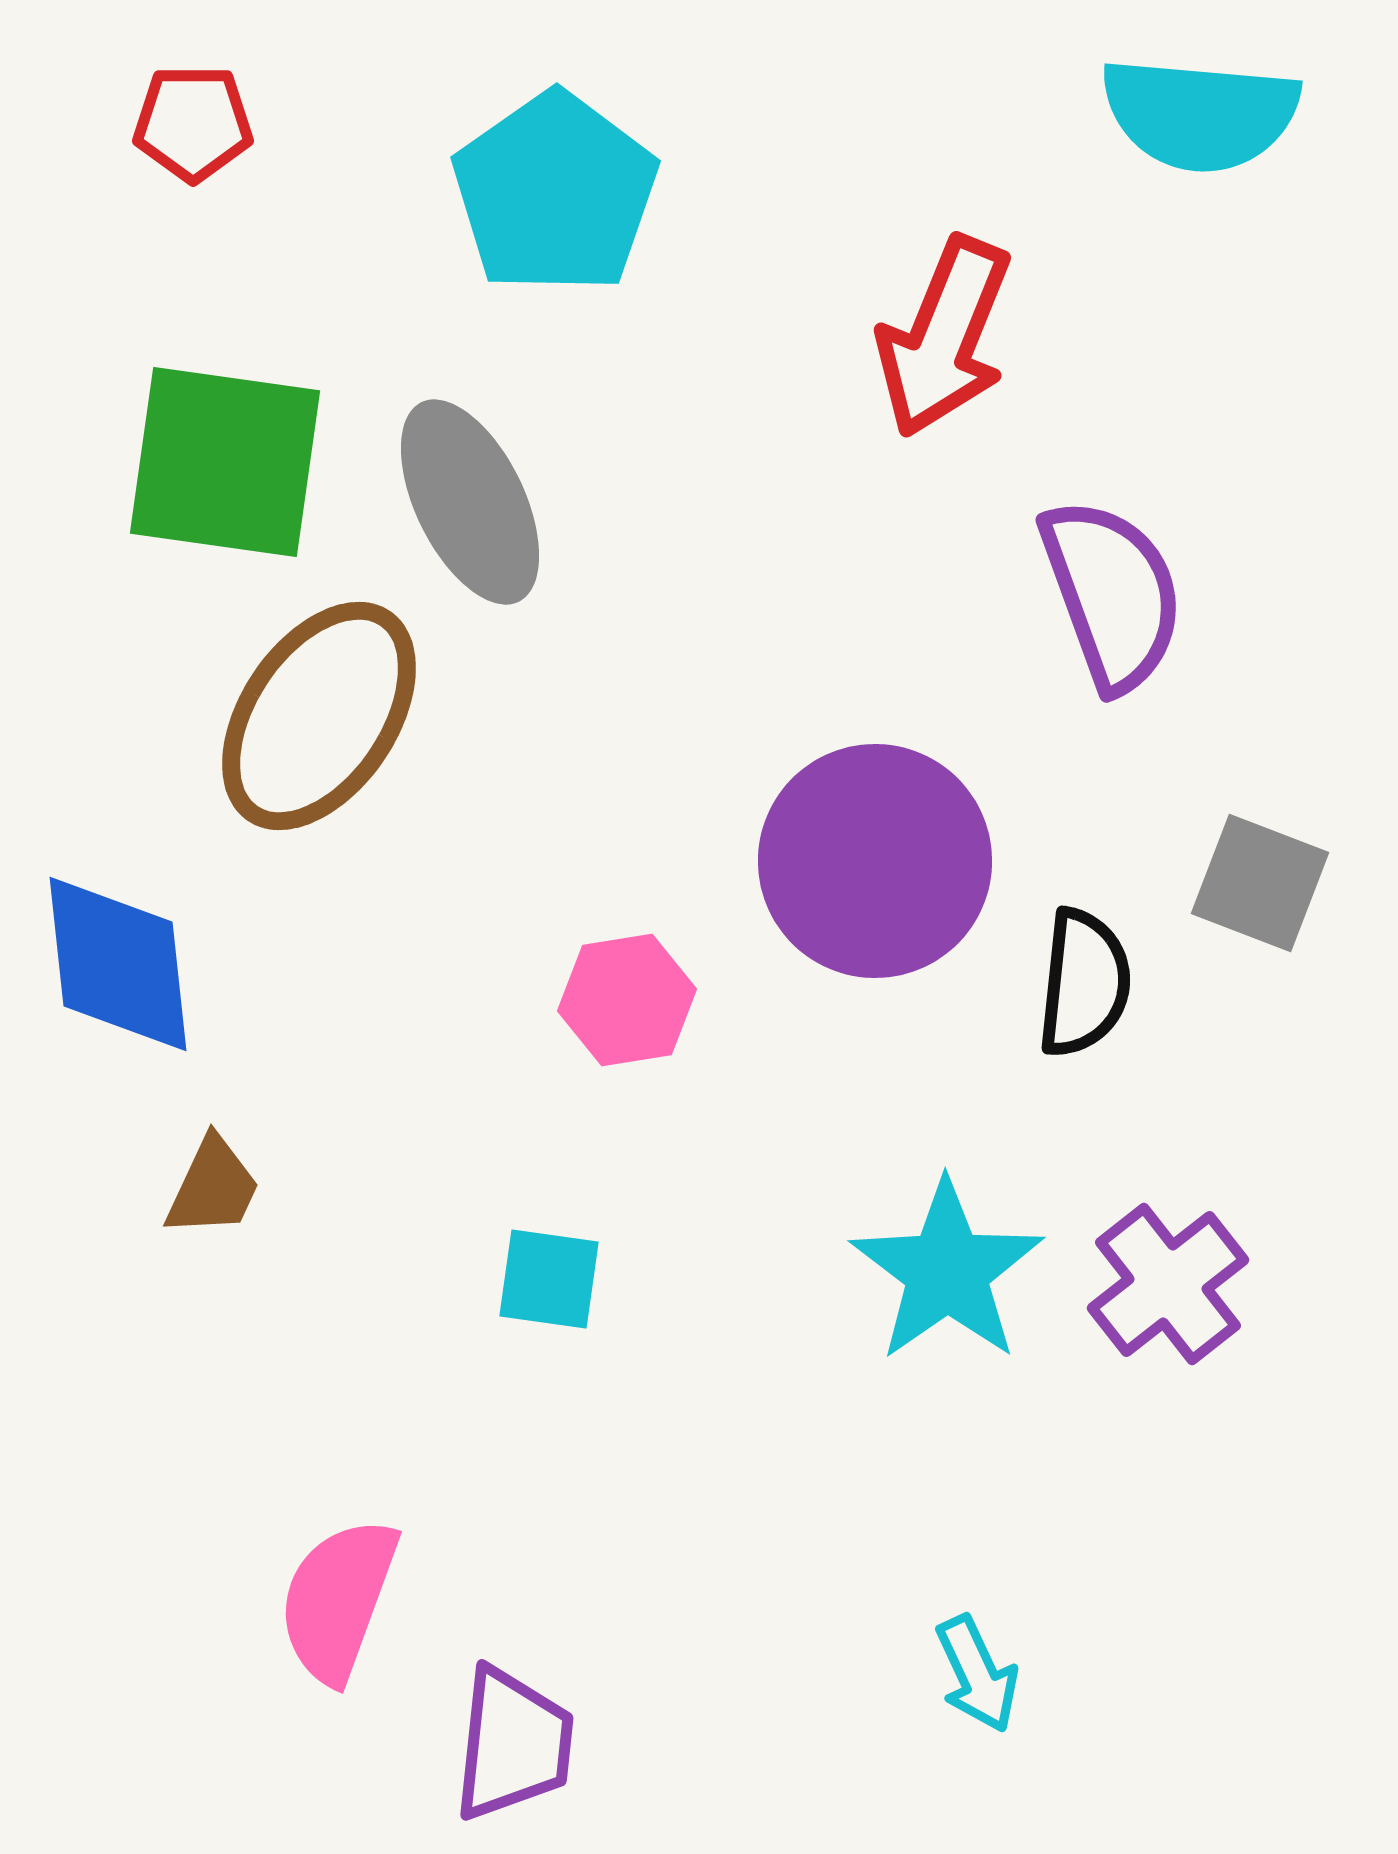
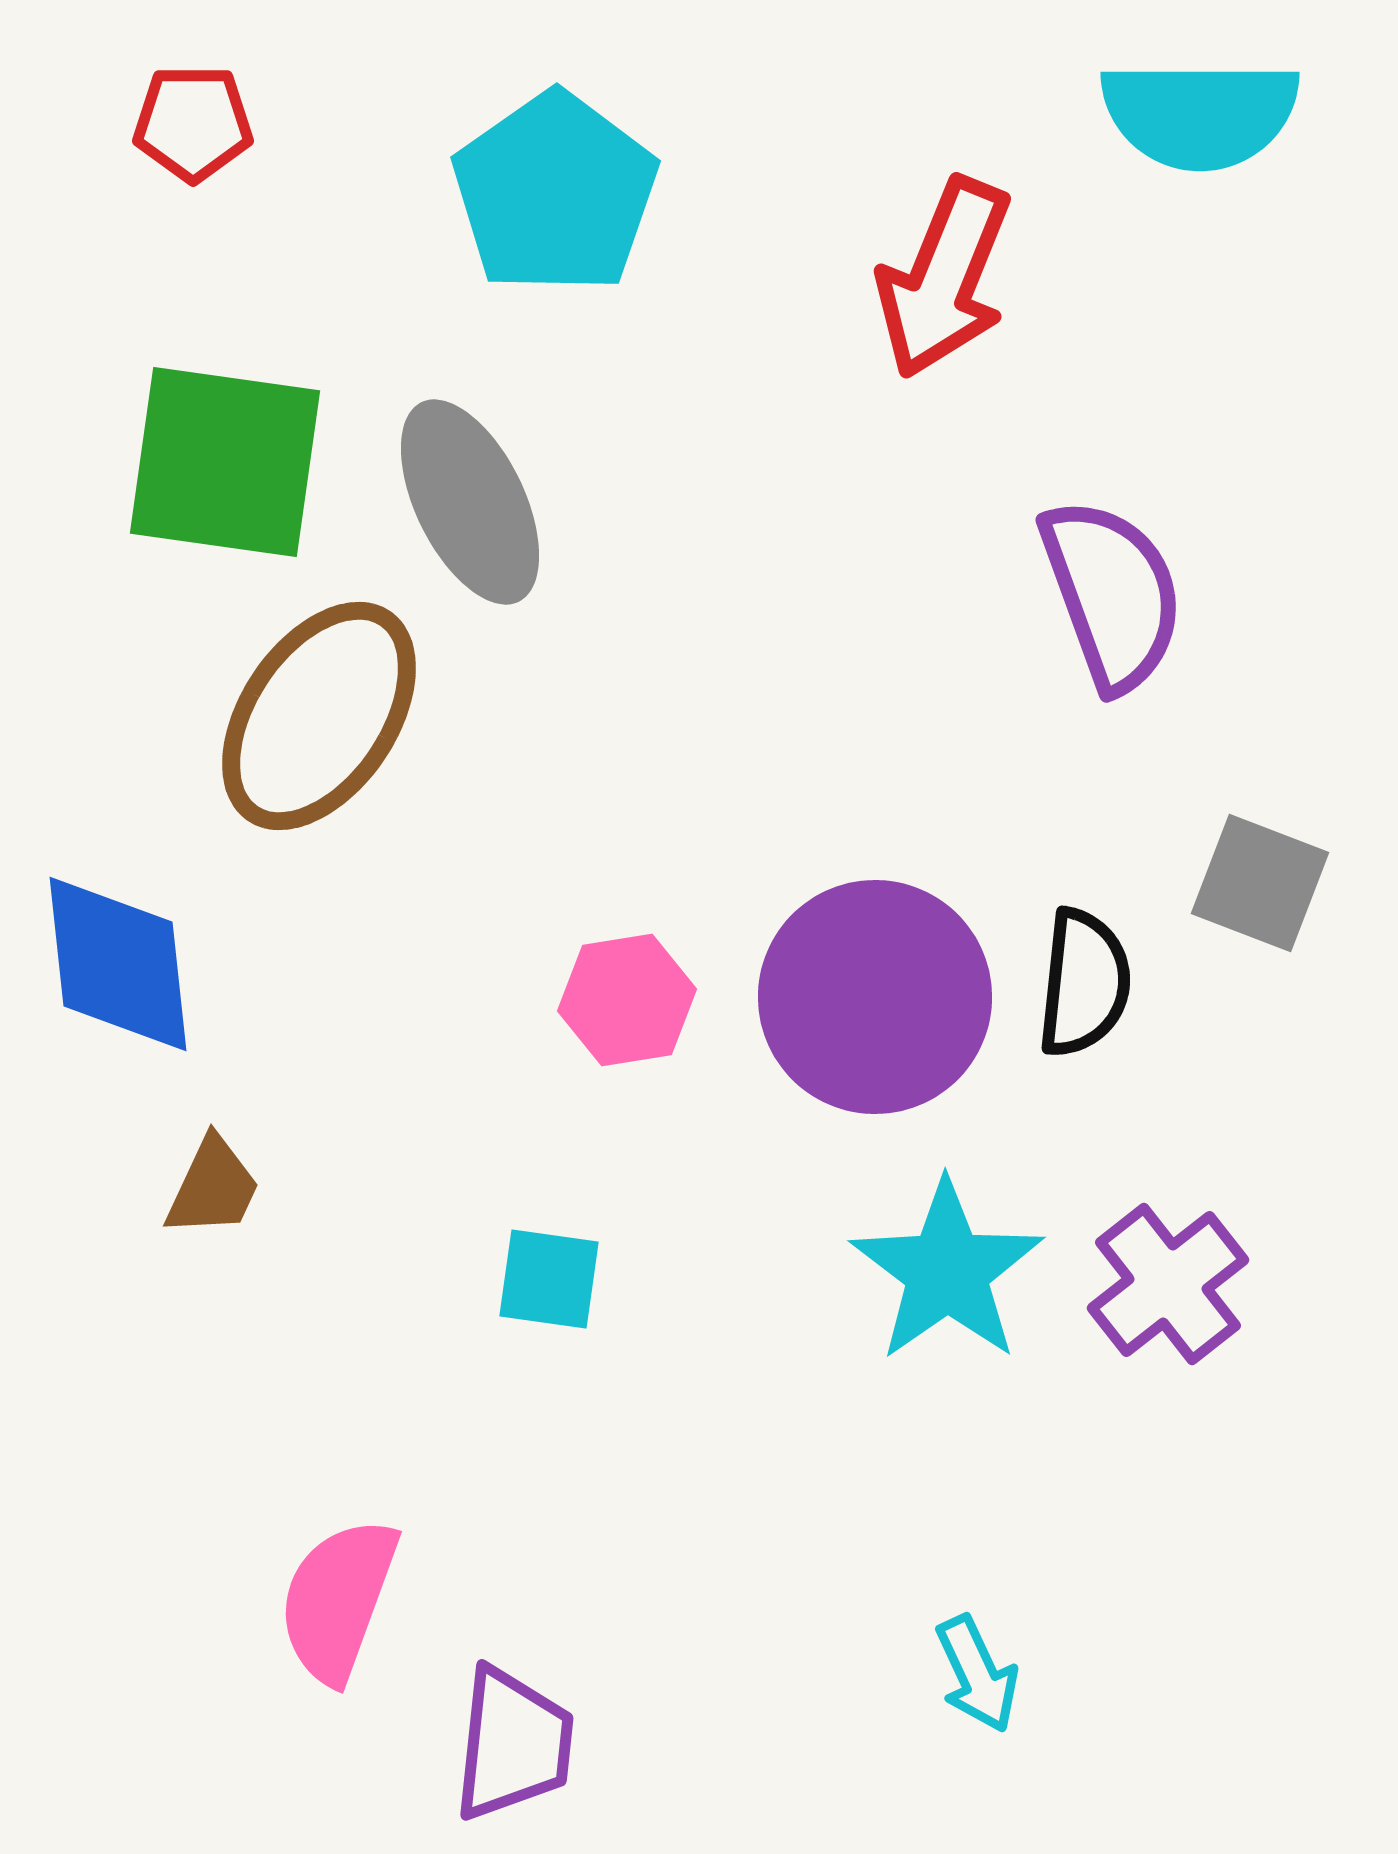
cyan semicircle: rotated 5 degrees counterclockwise
red arrow: moved 59 px up
purple circle: moved 136 px down
